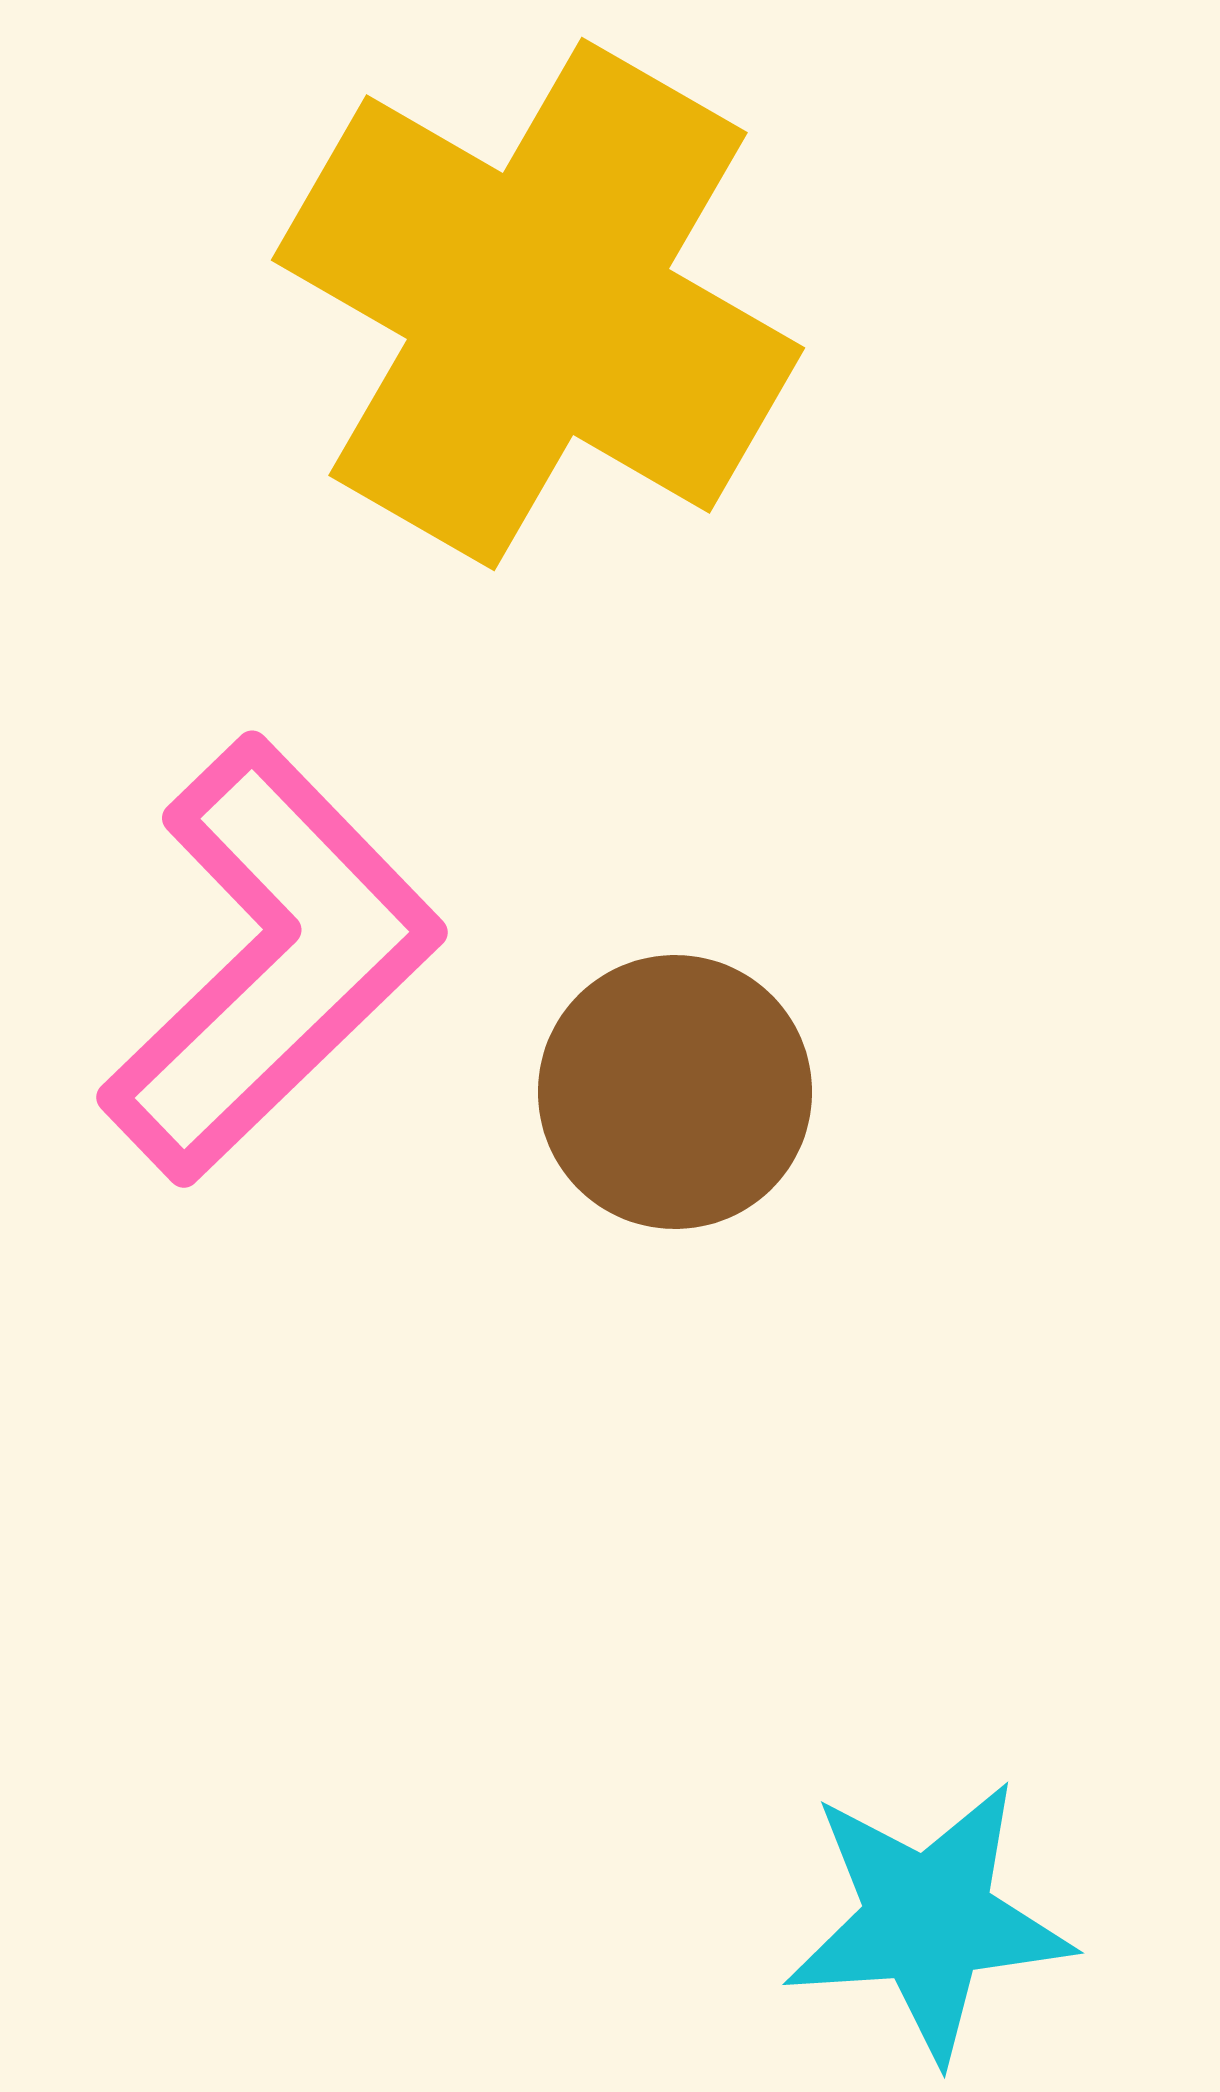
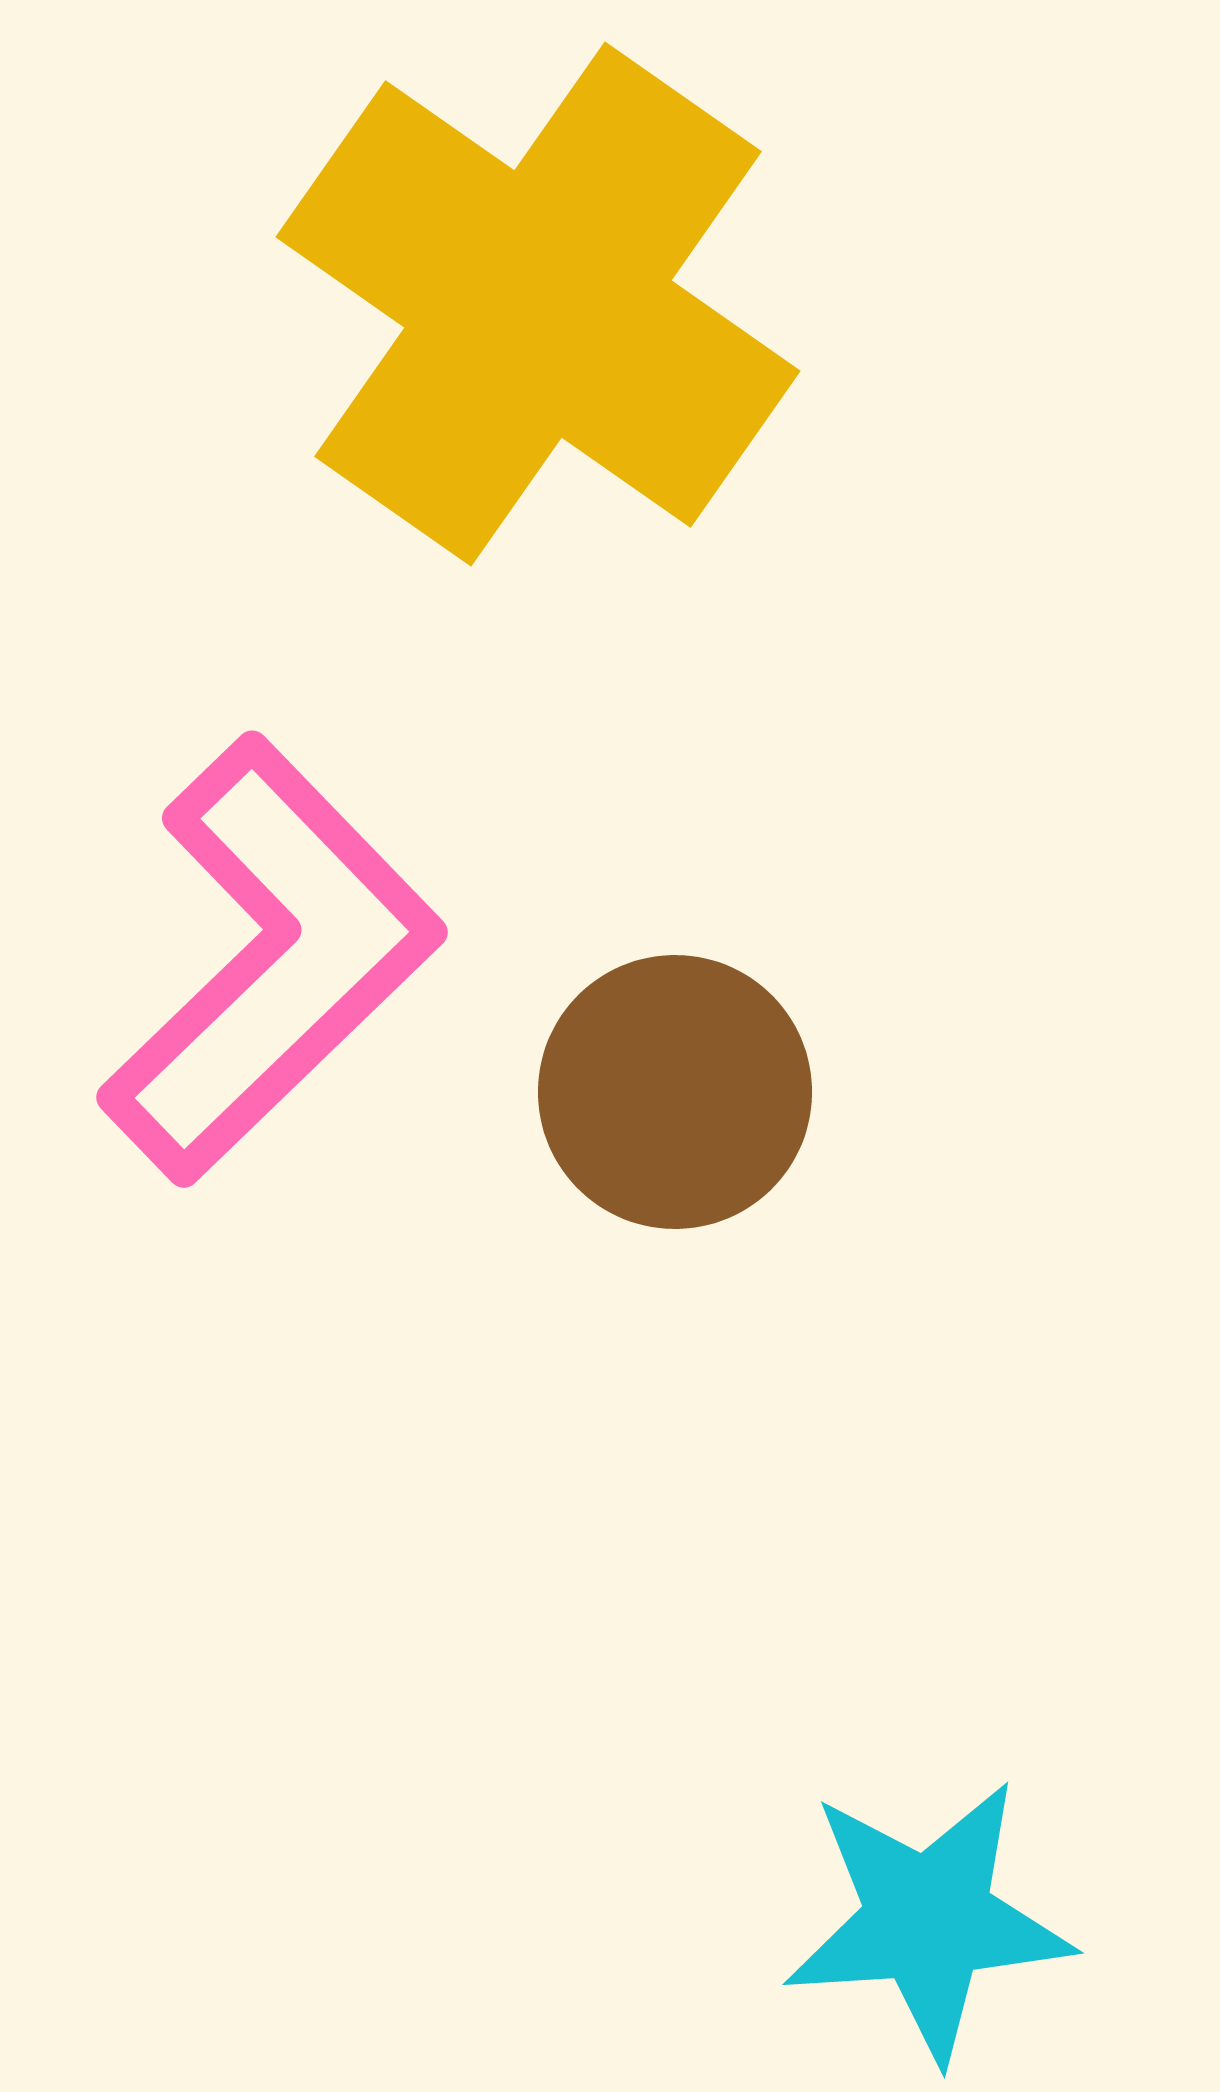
yellow cross: rotated 5 degrees clockwise
